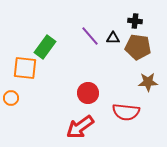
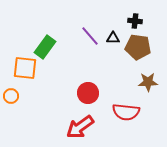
orange circle: moved 2 px up
